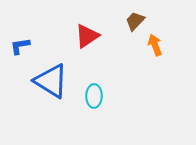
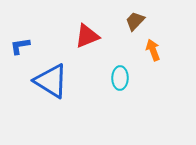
red triangle: rotated 12 degrees clockwise
orange arrow: moved 2 px left, 5 px down
cyan ellipse: moved 26 px right, 18 px up
